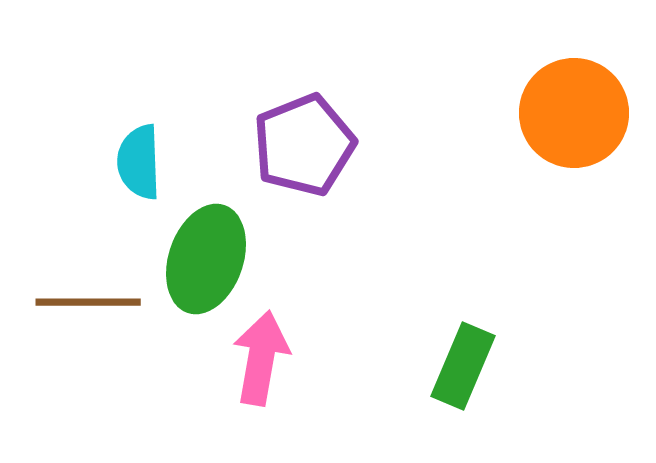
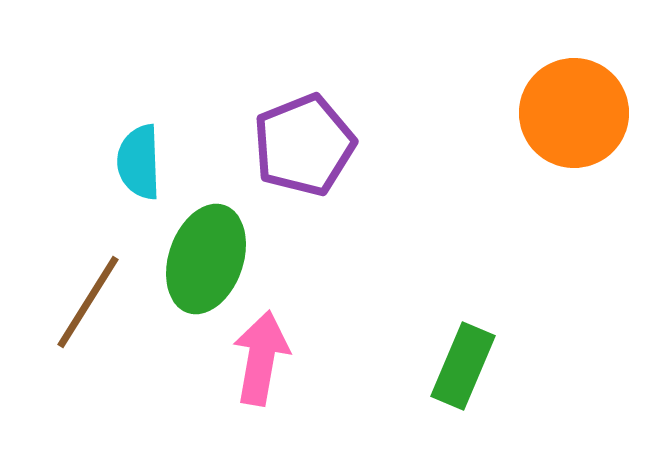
brown line: rotated 58 degrees counterclockwise
